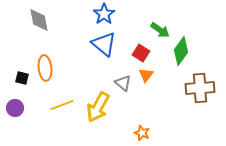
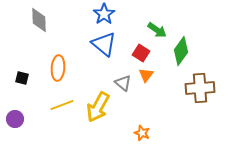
gray diamond: rotated 10 degrees clockwise
green arrow: moved 3 px left
orange ellipse: moved 13 px right; rotated 10 degrees clockwise
purple circle: moved 11 px down
